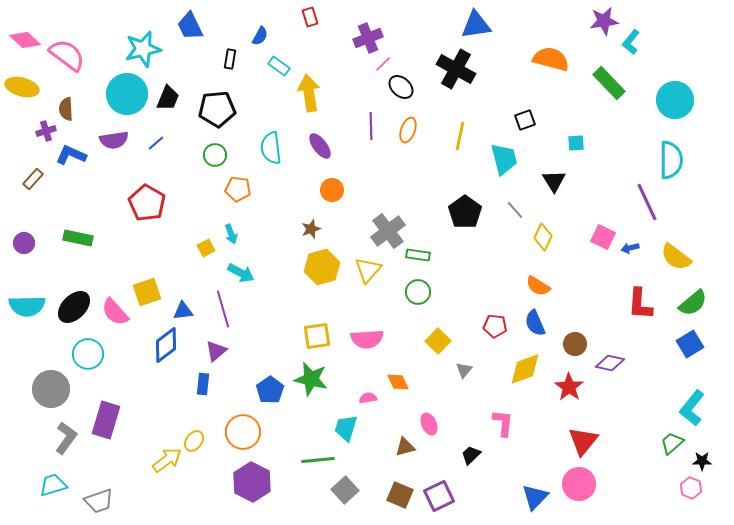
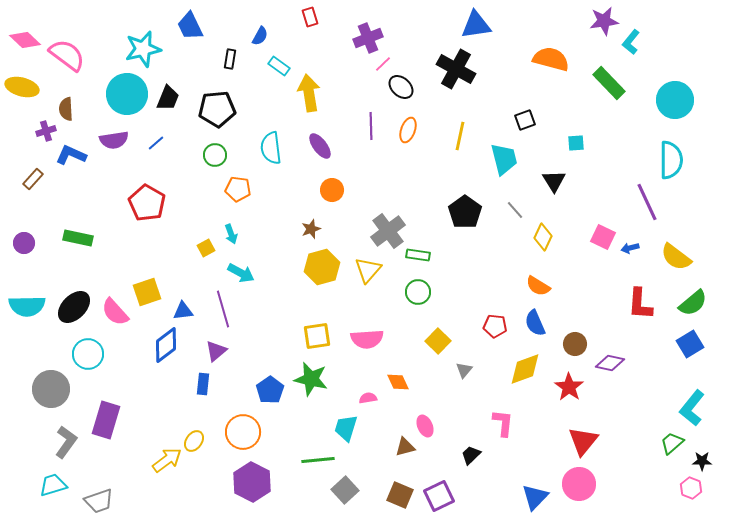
pink ellipse at (429, 424): moved 4 px left, 2 px down
gray L-shape at (66, 438): moved 4 px down
